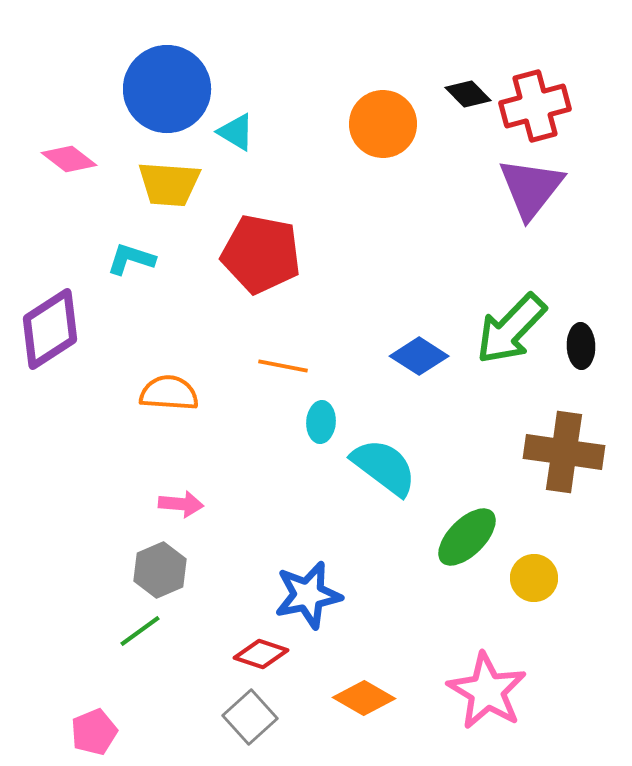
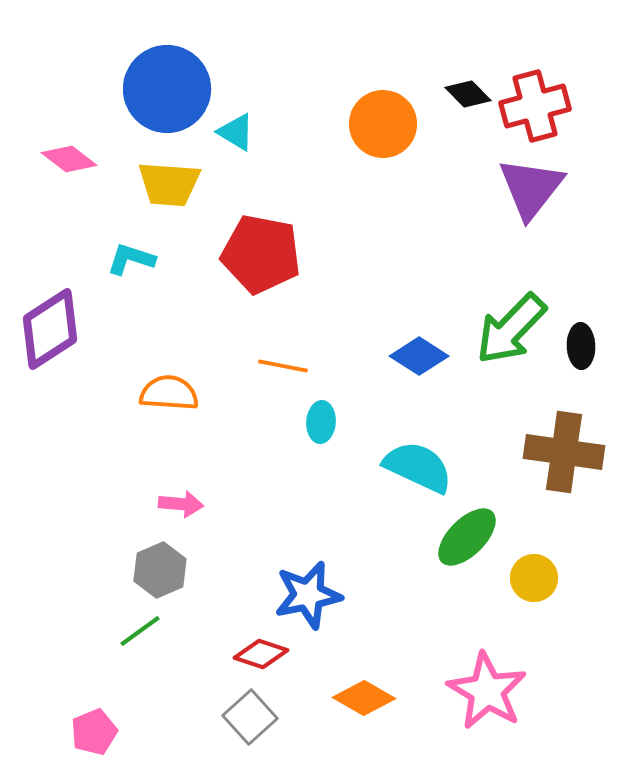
cyan semicircle: moved 34 px right; rotated 12 degrees counterclockwise
